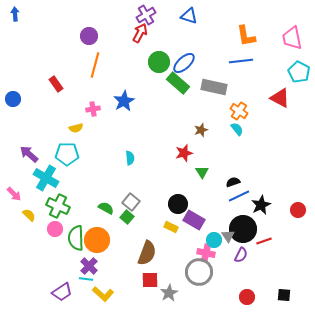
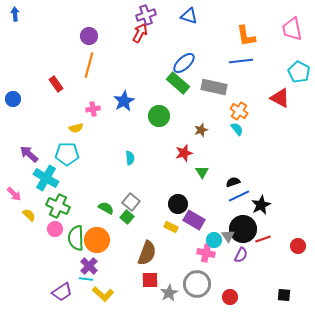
purple cross at (146, 15): rotated 12 degrees clockwise
pink trapezoid at (292, 38): moved 9 px up
green circle at (159, 62): moved 54 px down
orange line at (95, 65): moved 6 px left
red circle at (298, 210): moved 36 px down
red line at (264, 241): moved 1 px left, 2 px up
gray circle at (199, 272): moved 2 px left, 12 px down
red circle at (247, 297): moved 17 px left
